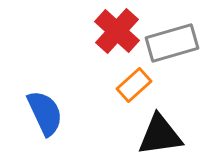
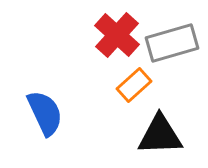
red cross: moved 4 px down
black triangle: rotated 6 degrees clockwise
